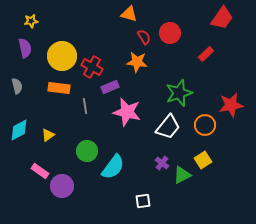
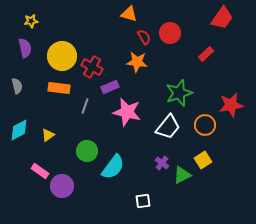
gray line: rotated 28 degrees clockwise
